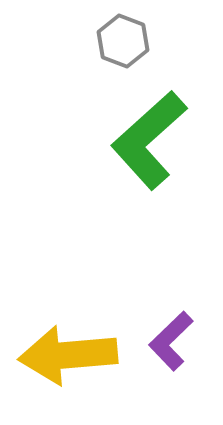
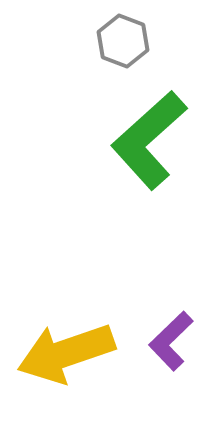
yellow arrow: moved 2 px left, 2 px up; rotated 14 degrees counterclockwise
